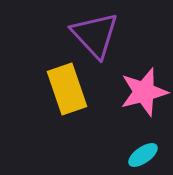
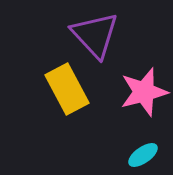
yellow rectangle: rotated 9 degrees counterclockwise
